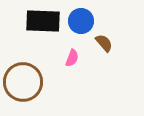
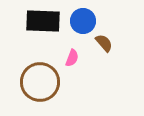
blue circle: moved 2 px right
brown circle: moved 17 px right
